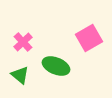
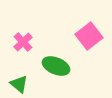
pink square: moved 2 px up; rotated 8 degrees counterclockwise
green triangle: moved 1 px left, 9 px down
